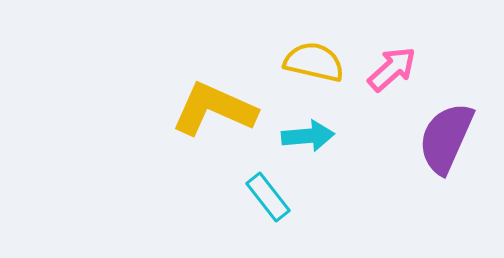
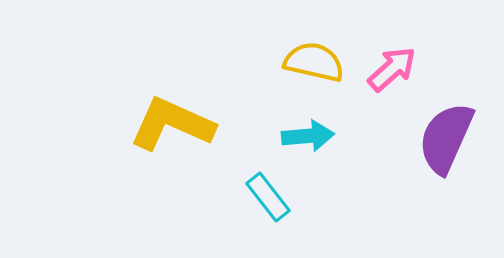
yellow L-shape: moved 42 px left, 15 px down
